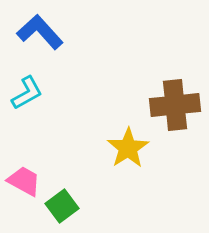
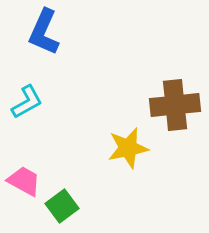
blue L-shape: moved 4 px right; rotated 114 degrees counterclockwise
cyan L-shape: moved 9 px down
yellow star: rotated 21 degrees clockwise
